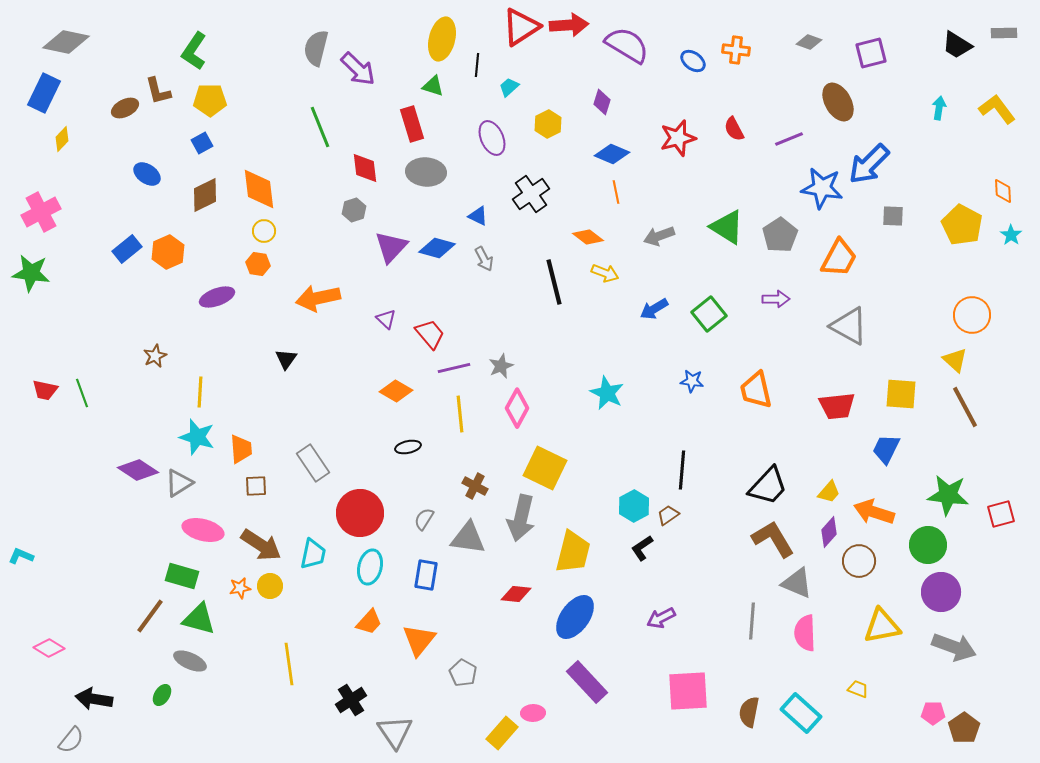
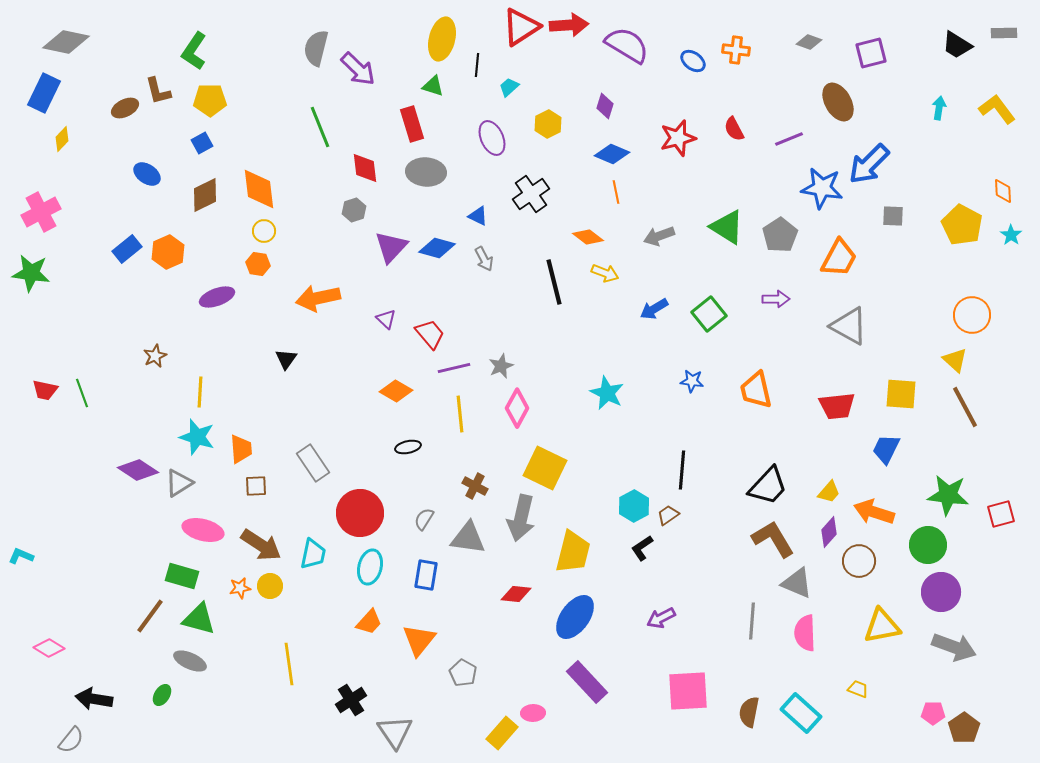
purple diamond at (602, 102): moved 3 px right, 4 px down
